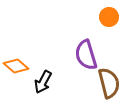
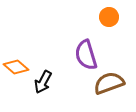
orange diamond: moved 1 px down
brown semicircle: rotated 96 degrees counterclockwise
